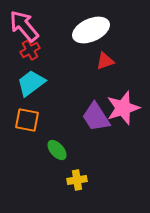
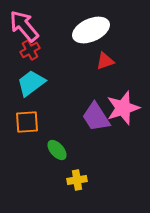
orange square: moved 2 px down; rotated 15 degrees counterclockwise
